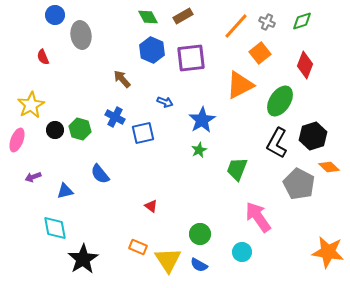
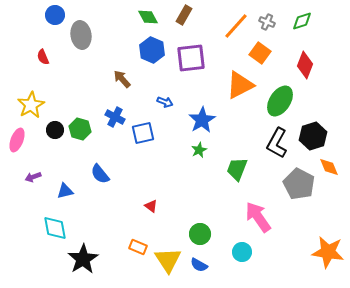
brown rectangle at (183, 16): moved 1 px right, 1 px up; rotated 30 degrees counterclockwise
orange square at (260, 53): rotated 15 degrees counterclockwise
orange diamond at (329, 167): rotated 25 degrees clockwise
